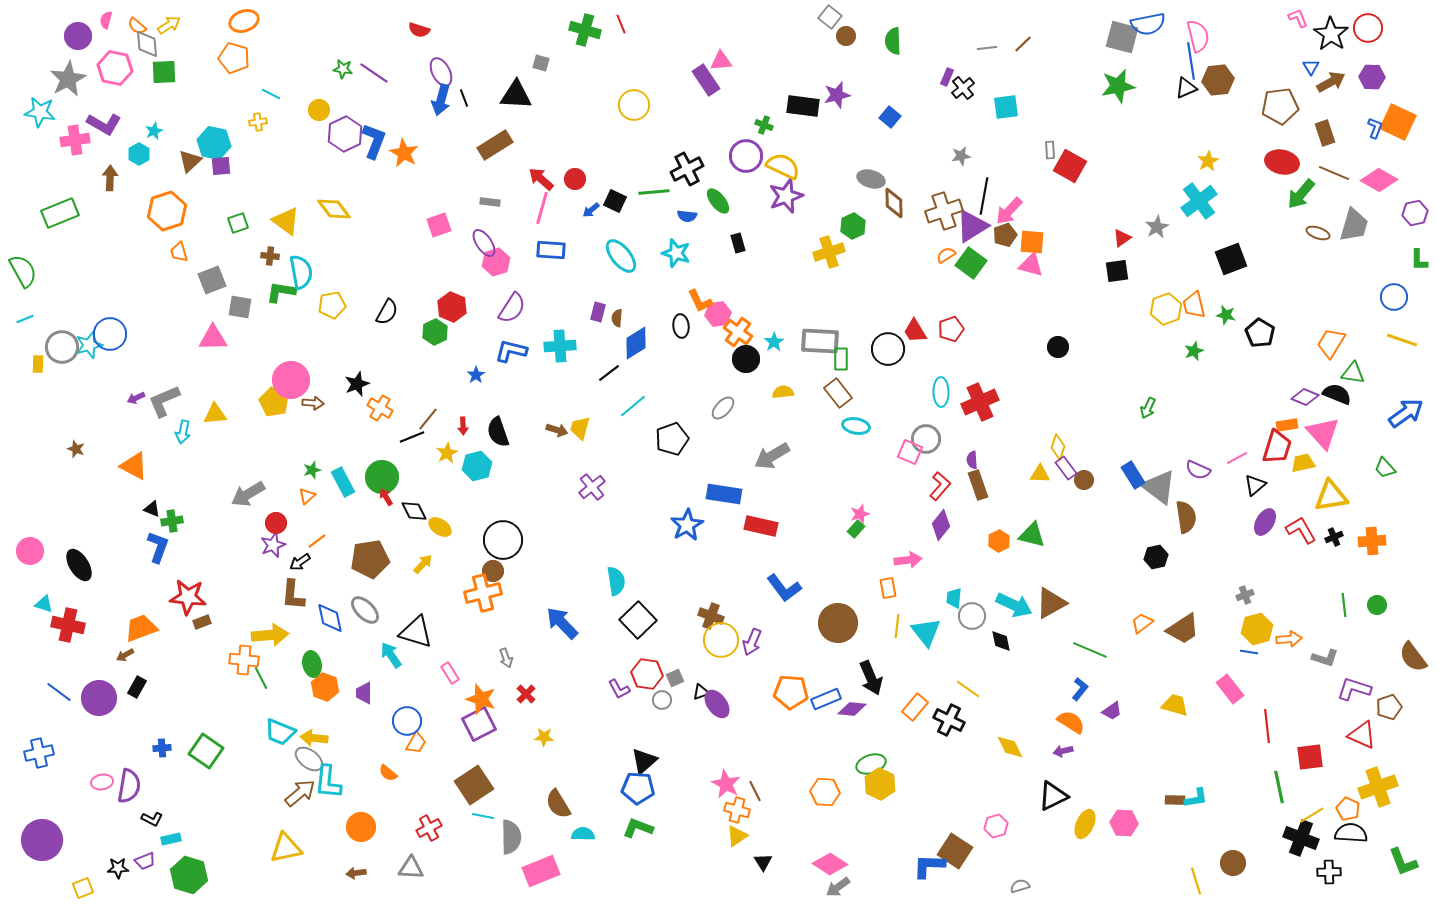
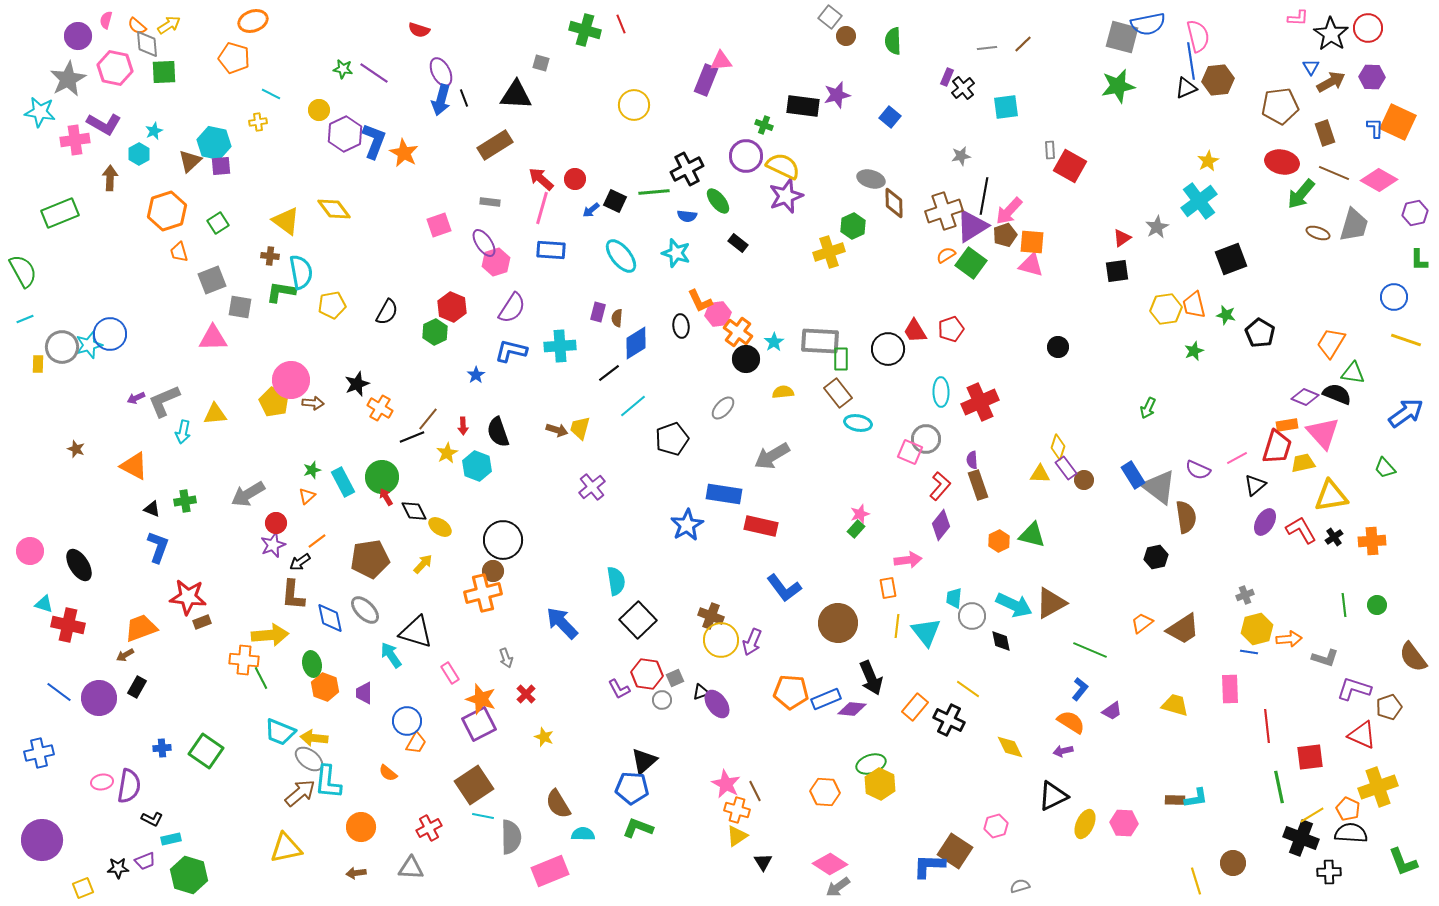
pink L-shape at (1298, 18): rotated 115 degrees clockwise
orange ellipse at (244, 21): moved 9 px right
purple rectangle at (706, 80): rotated 56 degrees clockwise
blue L-shape at (1375, 128): rotated 20 degrees counterclockwise
green square at (238, 223): moved 20 px left; rotated 15 degrees counterclockwise
black rectangle at (738, 243): rotated 36 degrees counterclockwise
yellow hexagon at (1166, 309): rotated 12 degrees clockwise
yellow line at (1402, 340): moved 4 px right
cyan ellipse at (856, 426): moved 2 px right, 3 px up
cyan hexagon at (477, 466): rotated 24 degrees counterclockwise
green cross at (172, 521): moved 13 px right, 20 px up
black cross at (1334, 537): rotated 12 degrees counterclockwise
pink rectangle at (1230, 689): rotated 36 degrees clockwise
yellow star at (544, 737): rotated 18 degrees clockwise
blue pentagon at (638, 788): moved 6 px left
pink rectangle at (541, 871): moved 9 px right
